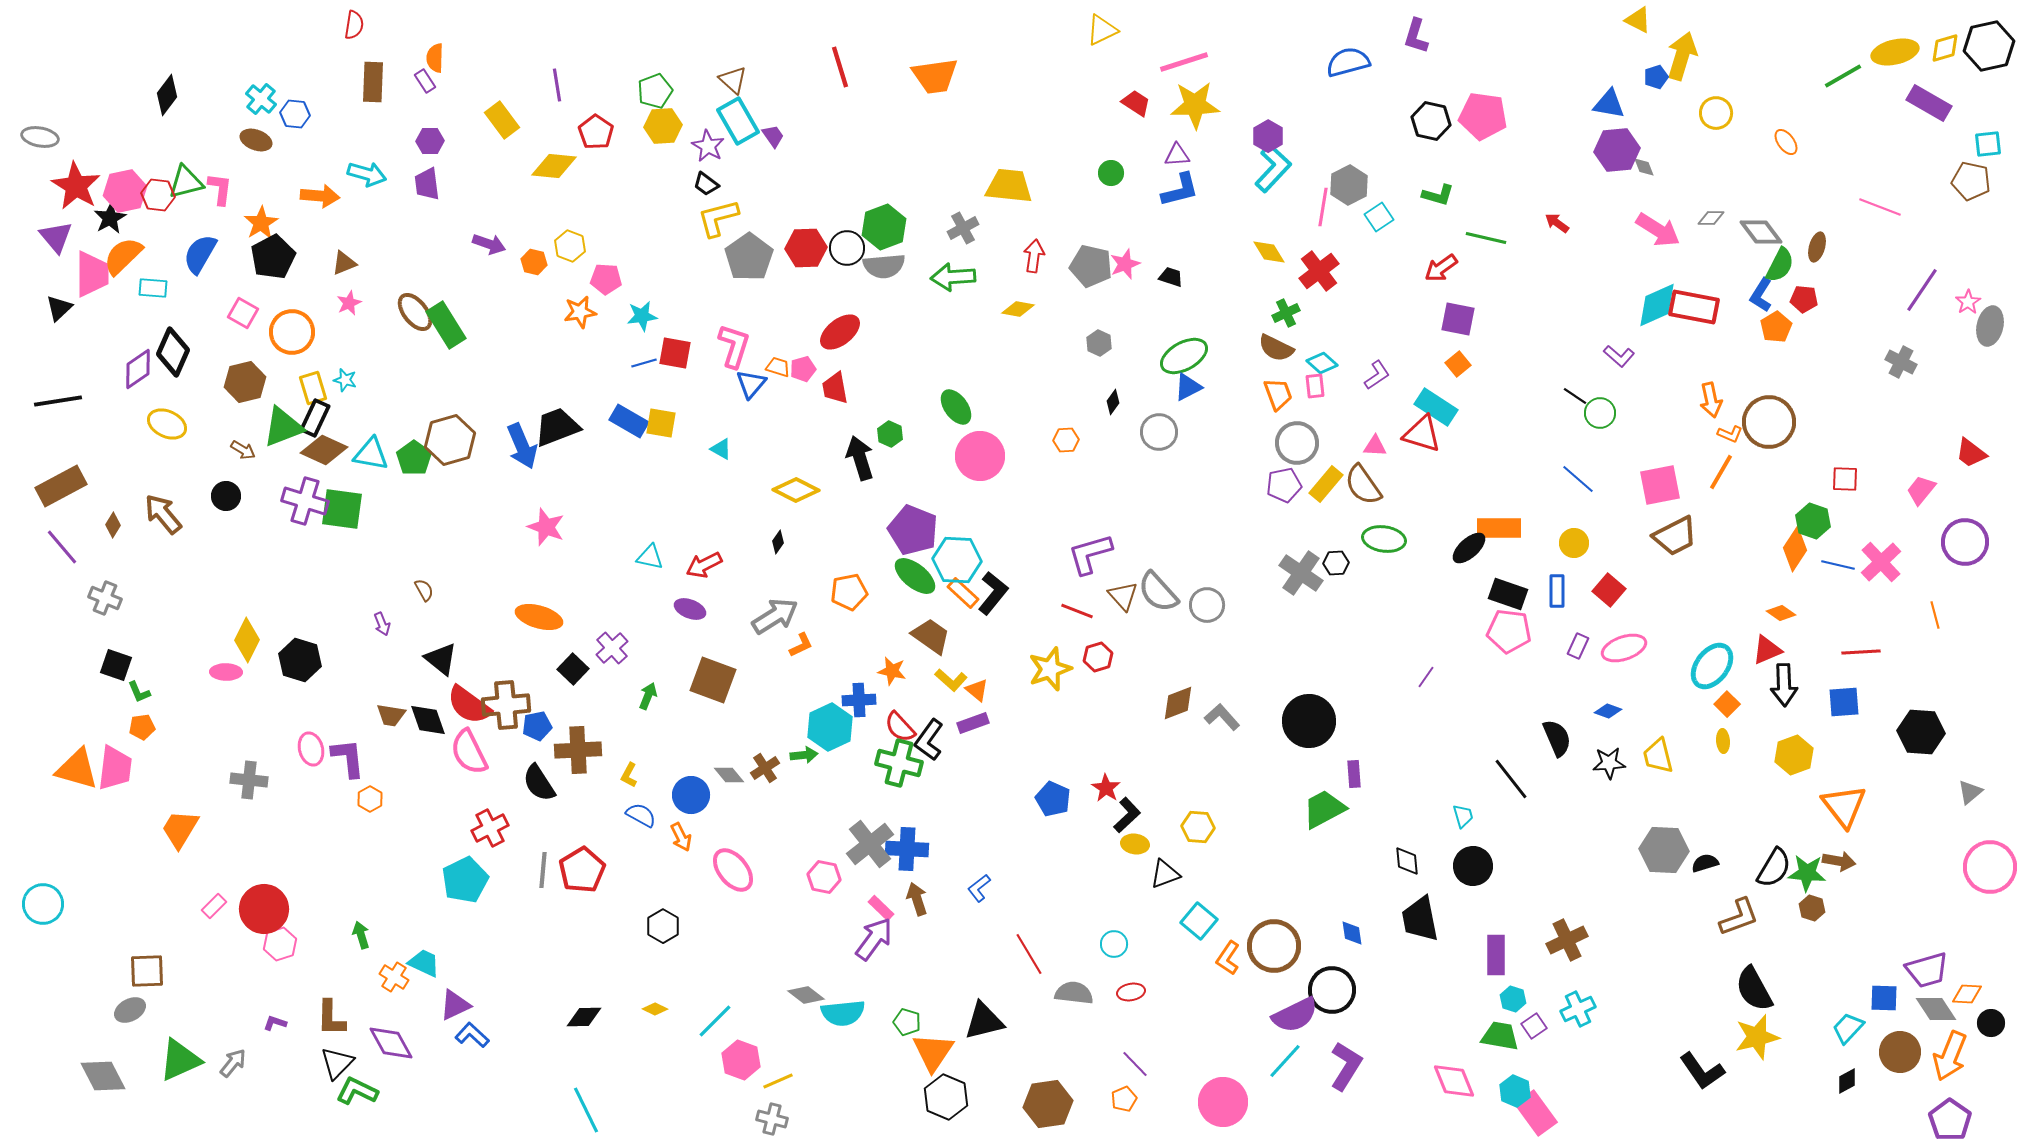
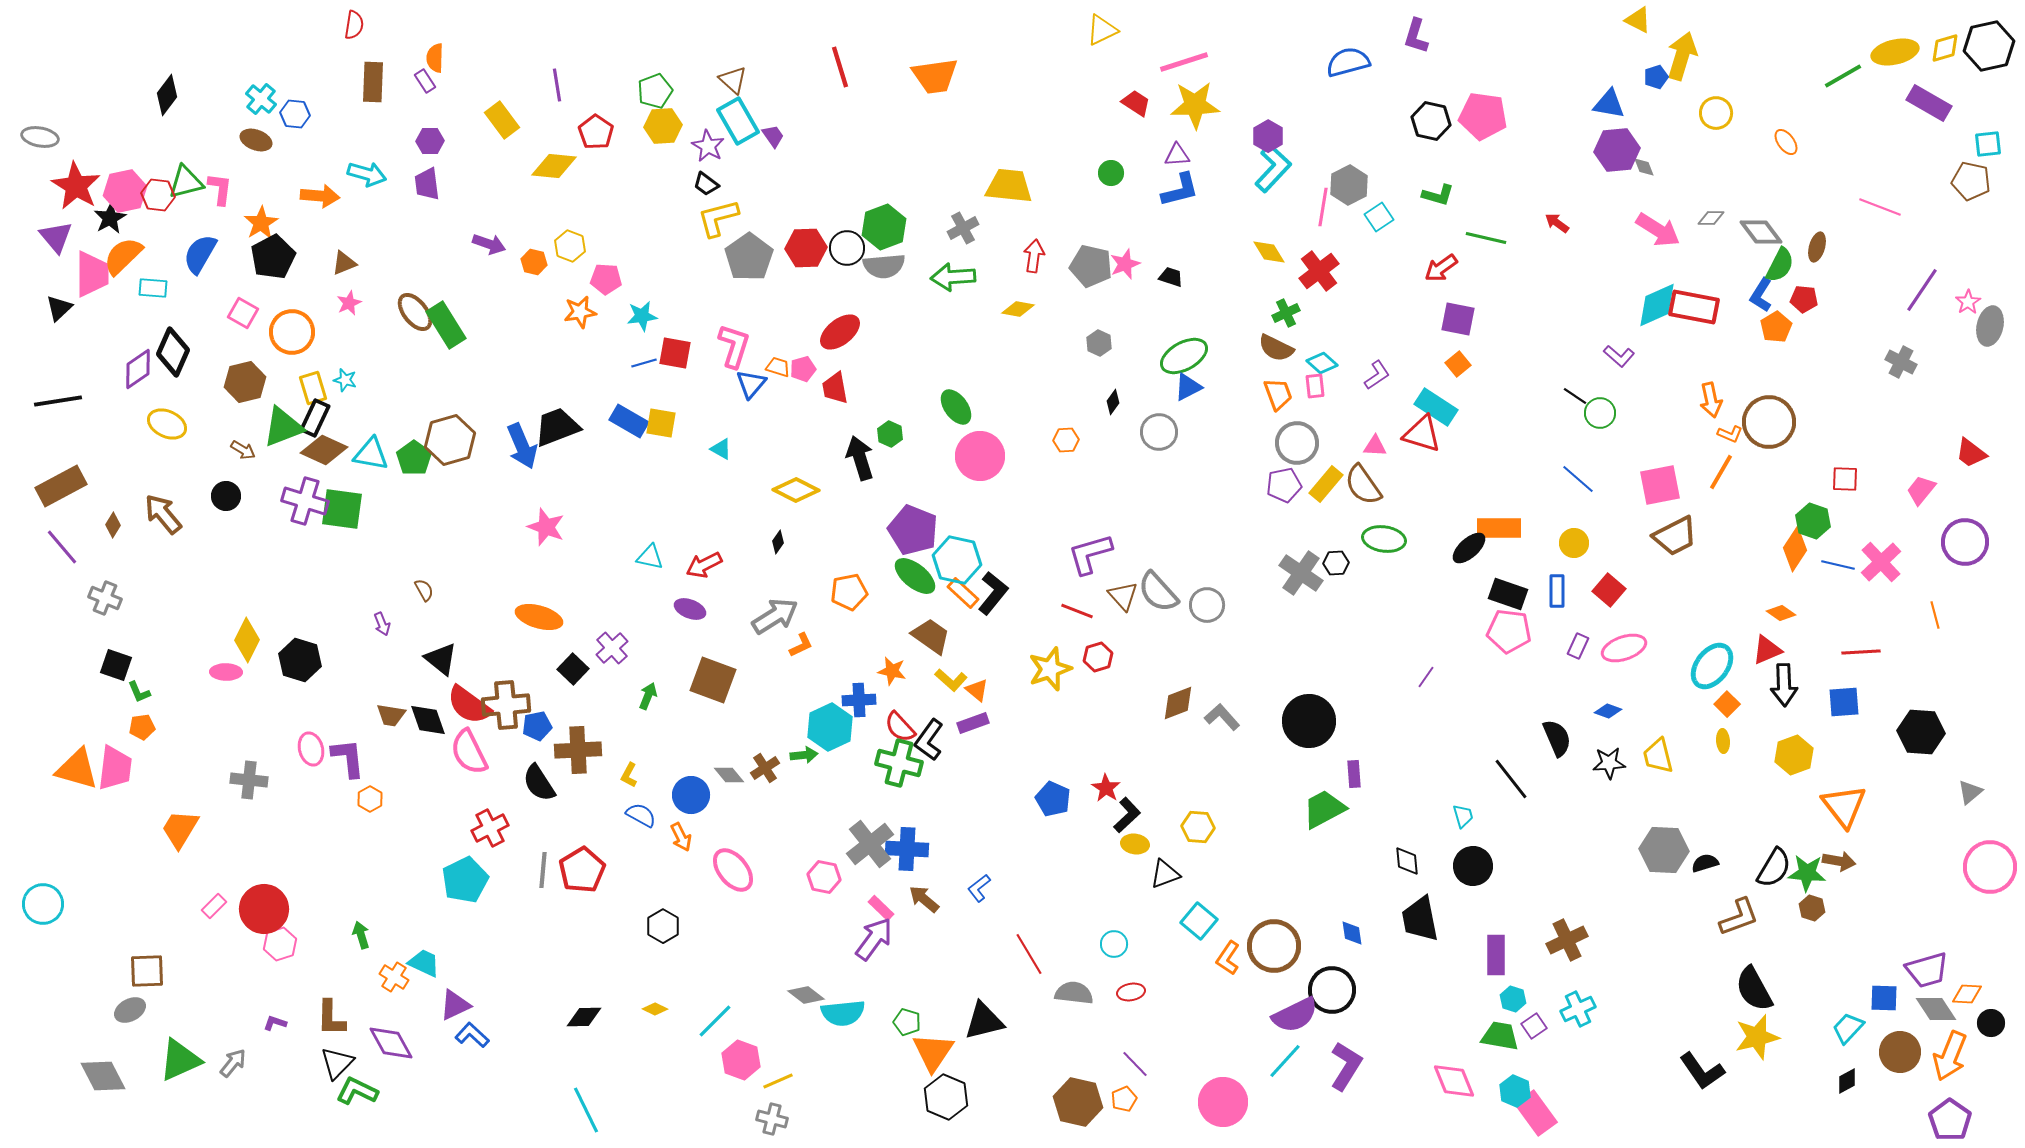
cyan hexagon at (957, 560): rotated 9 degrees clockwise
brown arrow at (917, 899): moved 7 px right; rotated 32 degrees counterclockwise
brown hexagon at (1048, 1104): moved 30 px right, 2 px up; rotated 21 degrees clockwise
